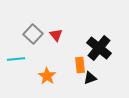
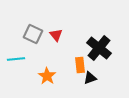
gray square: rotated 18 degrees counterclockwise
